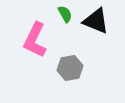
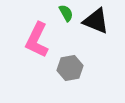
green semicircle: moved 1 px right, 1 px up
pink L-shape: moved 2 px right
